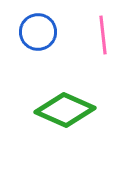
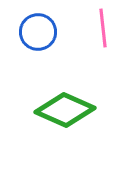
pink line: moved 7 px up
